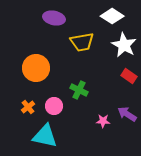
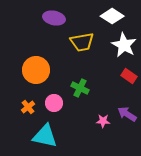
orange circle: moved 2 px down
green cross: moved 1 px right, 2 px up
pink circle: moved 3 px up
